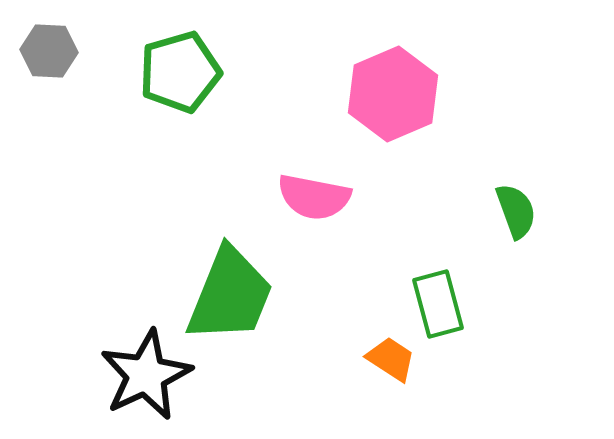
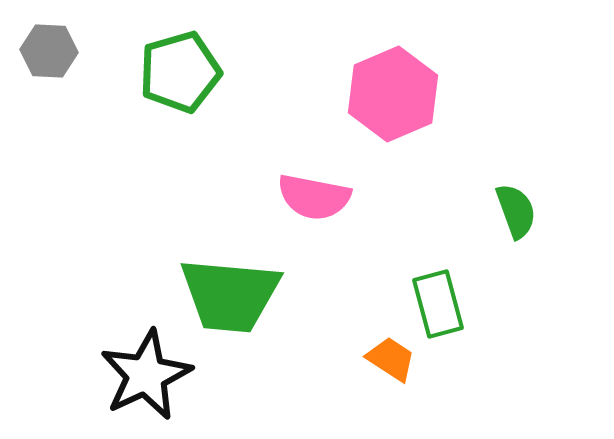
green trapezoid: rotated 73 degrees clockwise
